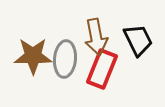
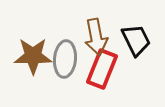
black trapezoid: moved 2 px left
